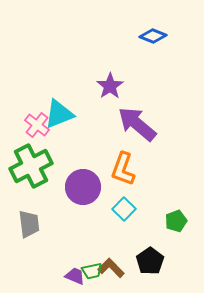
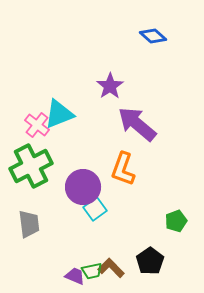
blue diamond: rotated 20 degrees clockwise
cyan square: moved 29 px left; rotated 10 degrees clockwise
